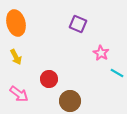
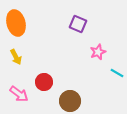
pink star: moved 3 px left, 1 px up; rotated 21 degrees clockwise
red circle: moved 5 px left, 3 px down
